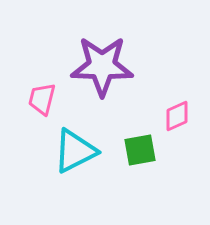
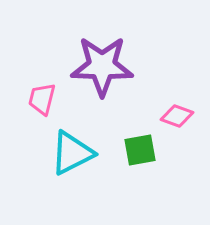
pink diamond: rotated 44 degrees clockwise
cyan triangle: moved 3 px left, 2 px down
